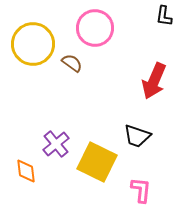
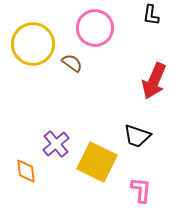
black L-shape: moved 13 px left, 1 px up
